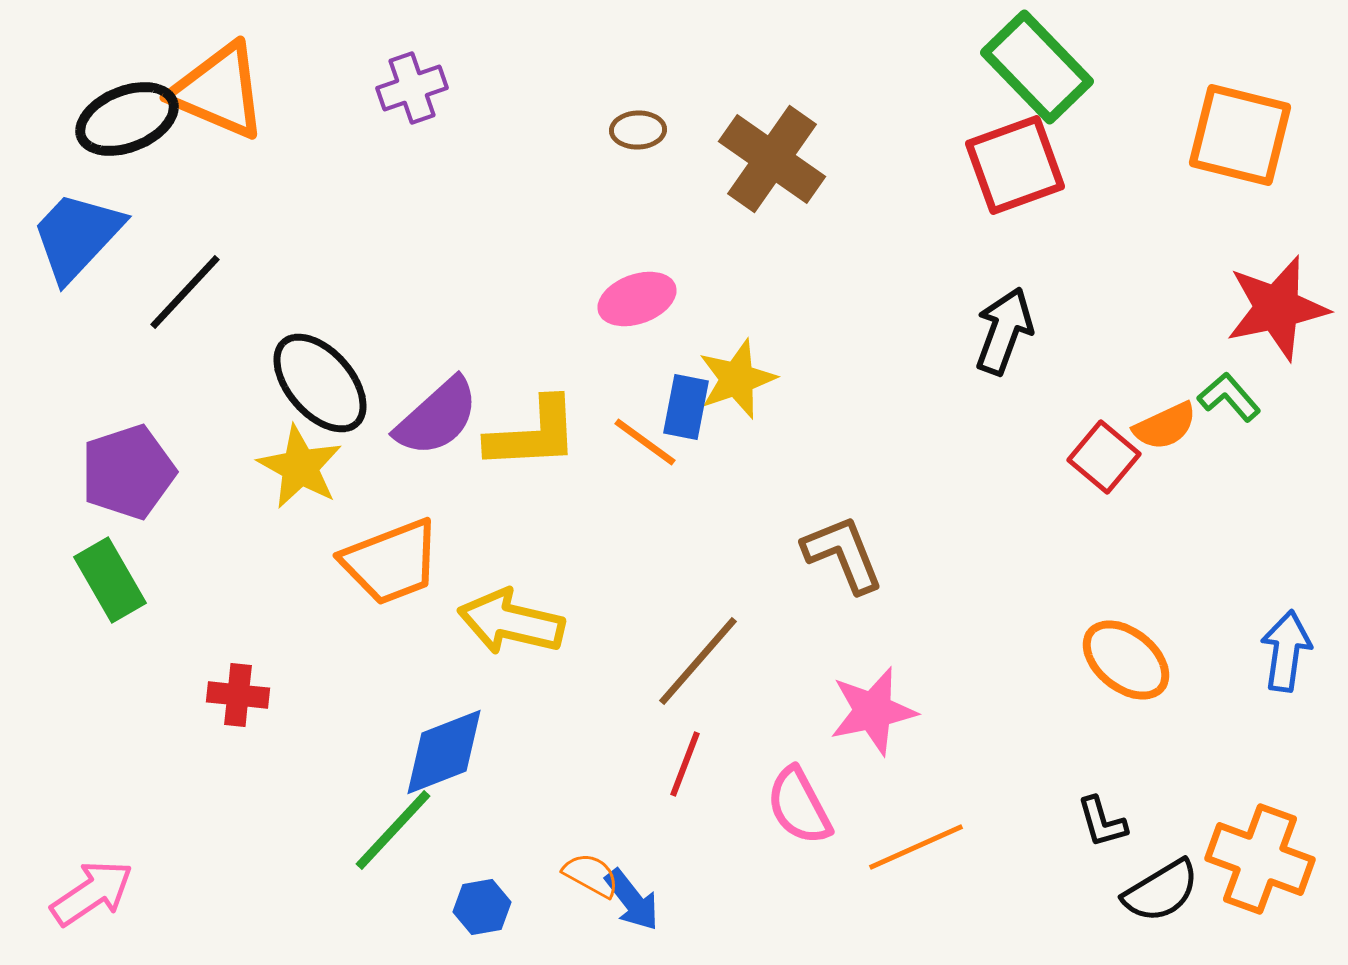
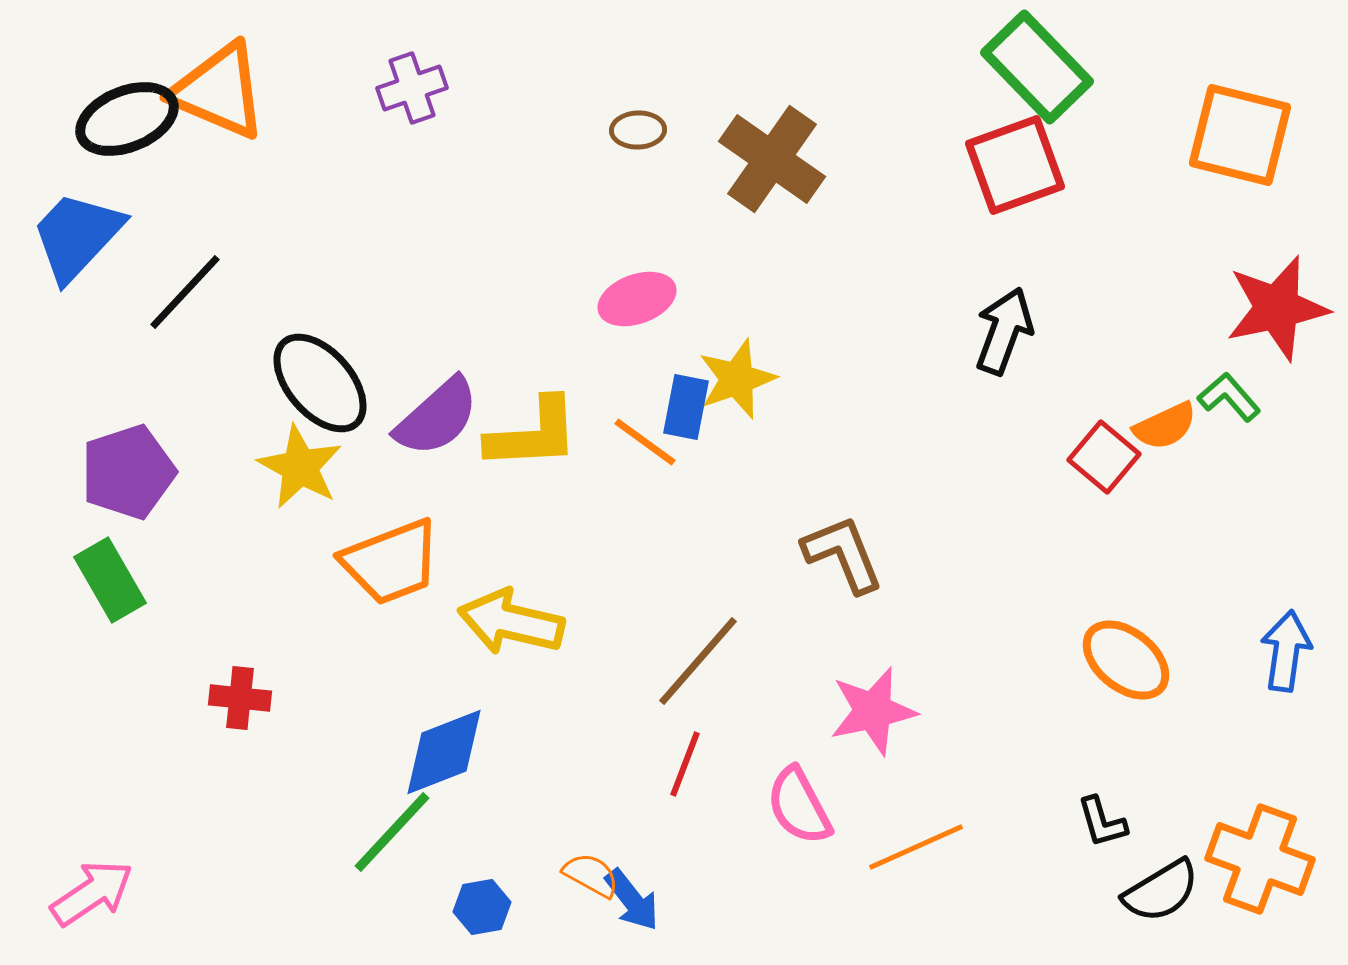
red cross at (238, 695): moved 2 px right, 3 px down
green line at (393, 830): moved 1 px left, 2 px down
